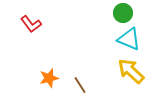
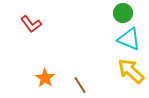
orange star: moved 4 px left; rotated 24 degrees counterclockwise
